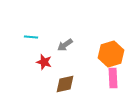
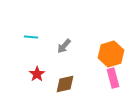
gray arrow: moved 1 px left, 1 px down; rotated 14 degrees counterclockwise
red star: moved 7 px left, 12 px down; rotated 21 degrees clockwise
pink rectangle: rotated 12 degrees counterclockwise
